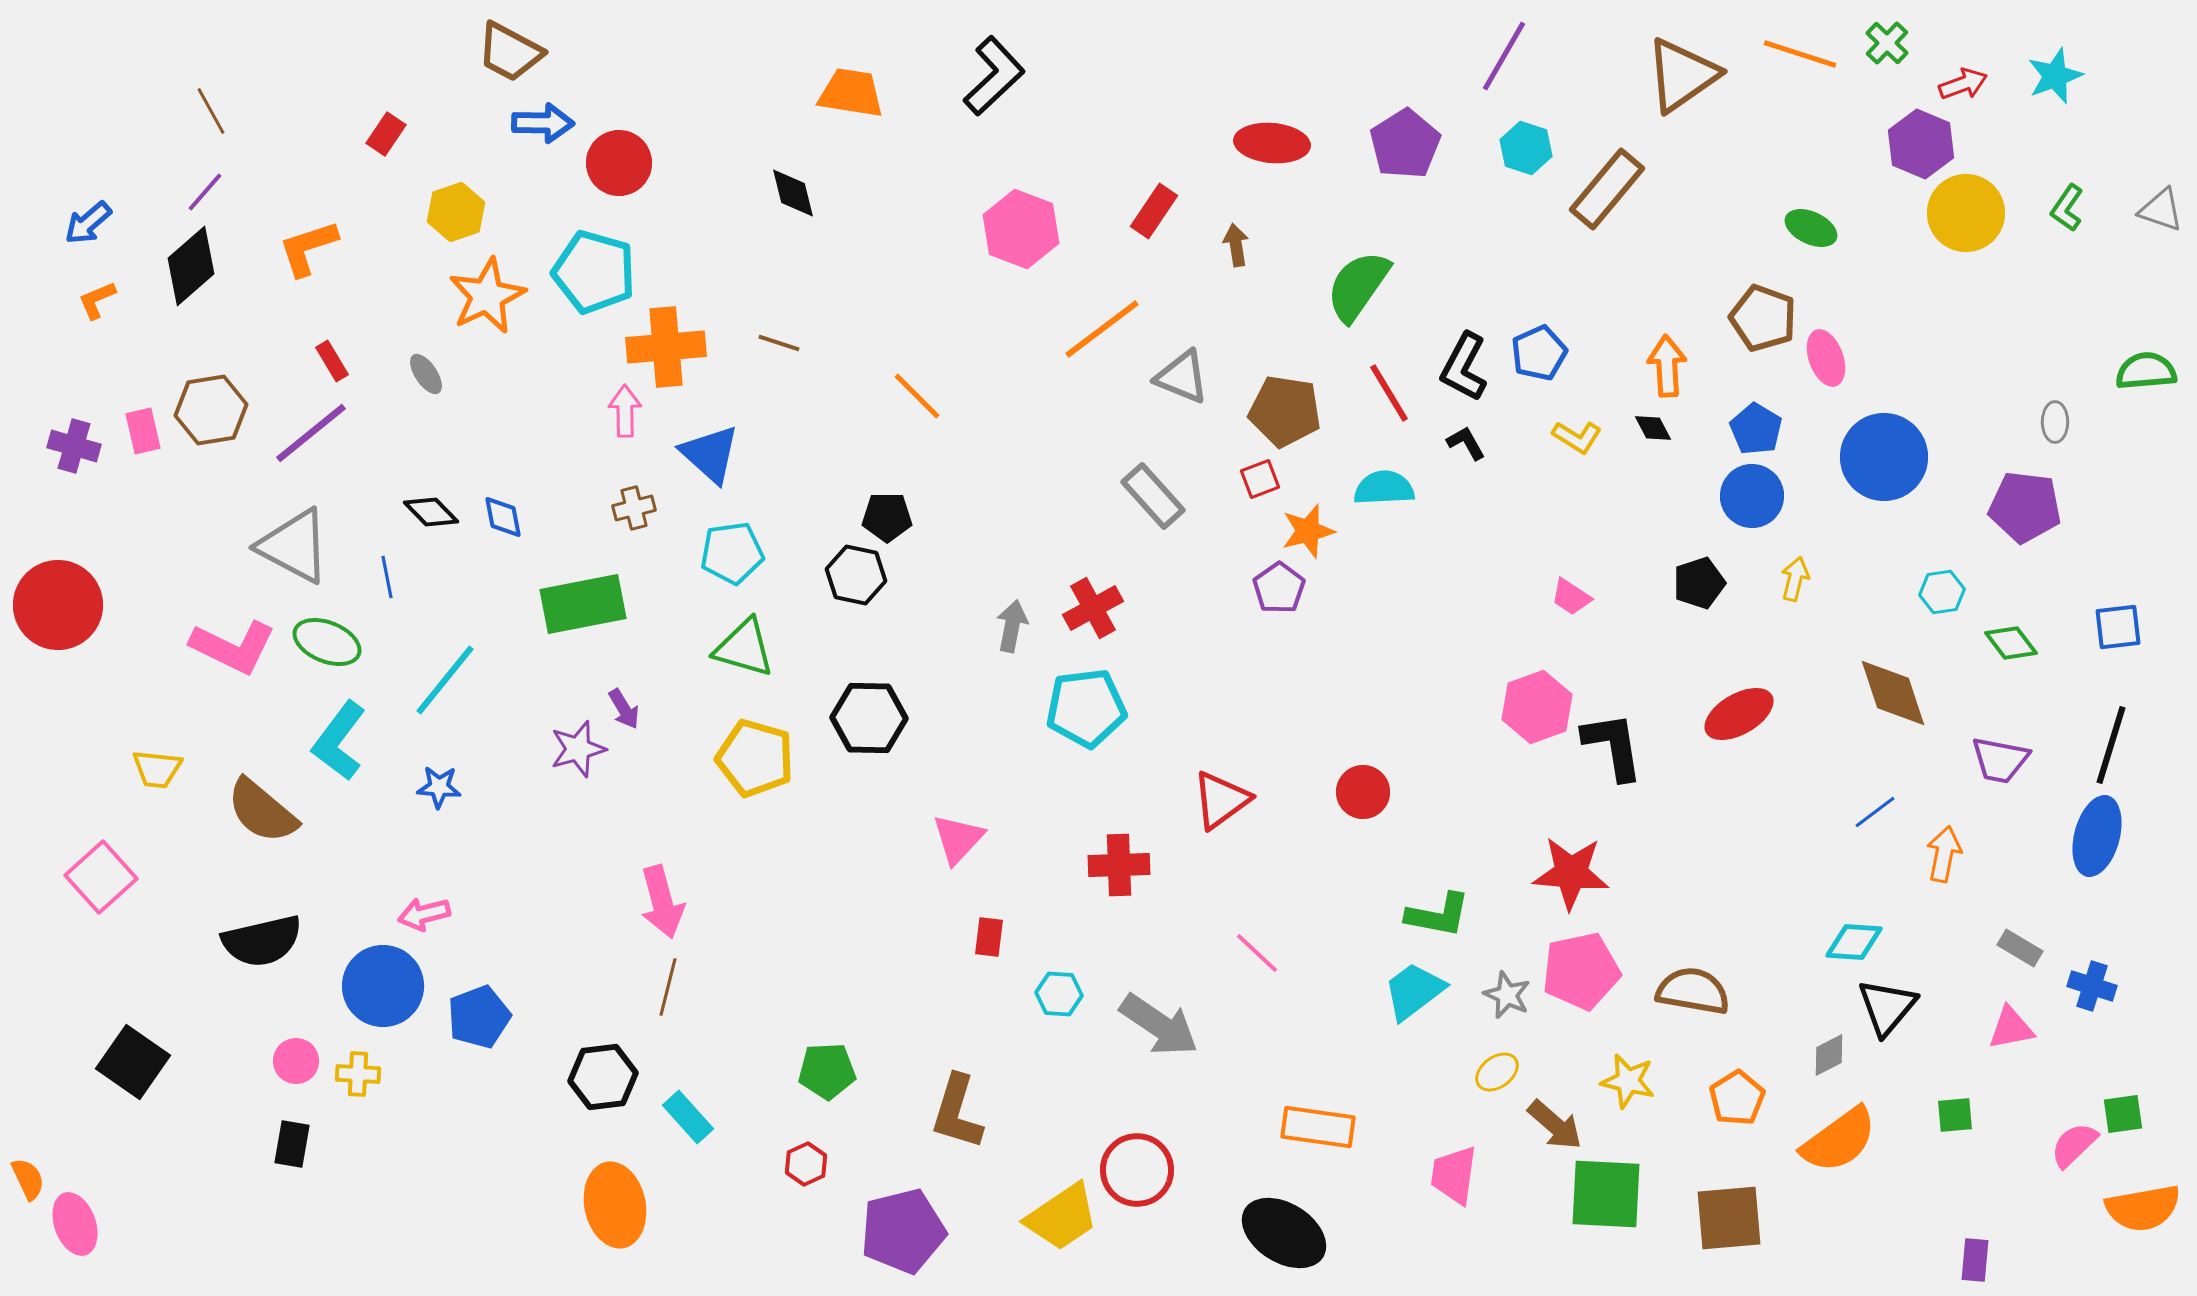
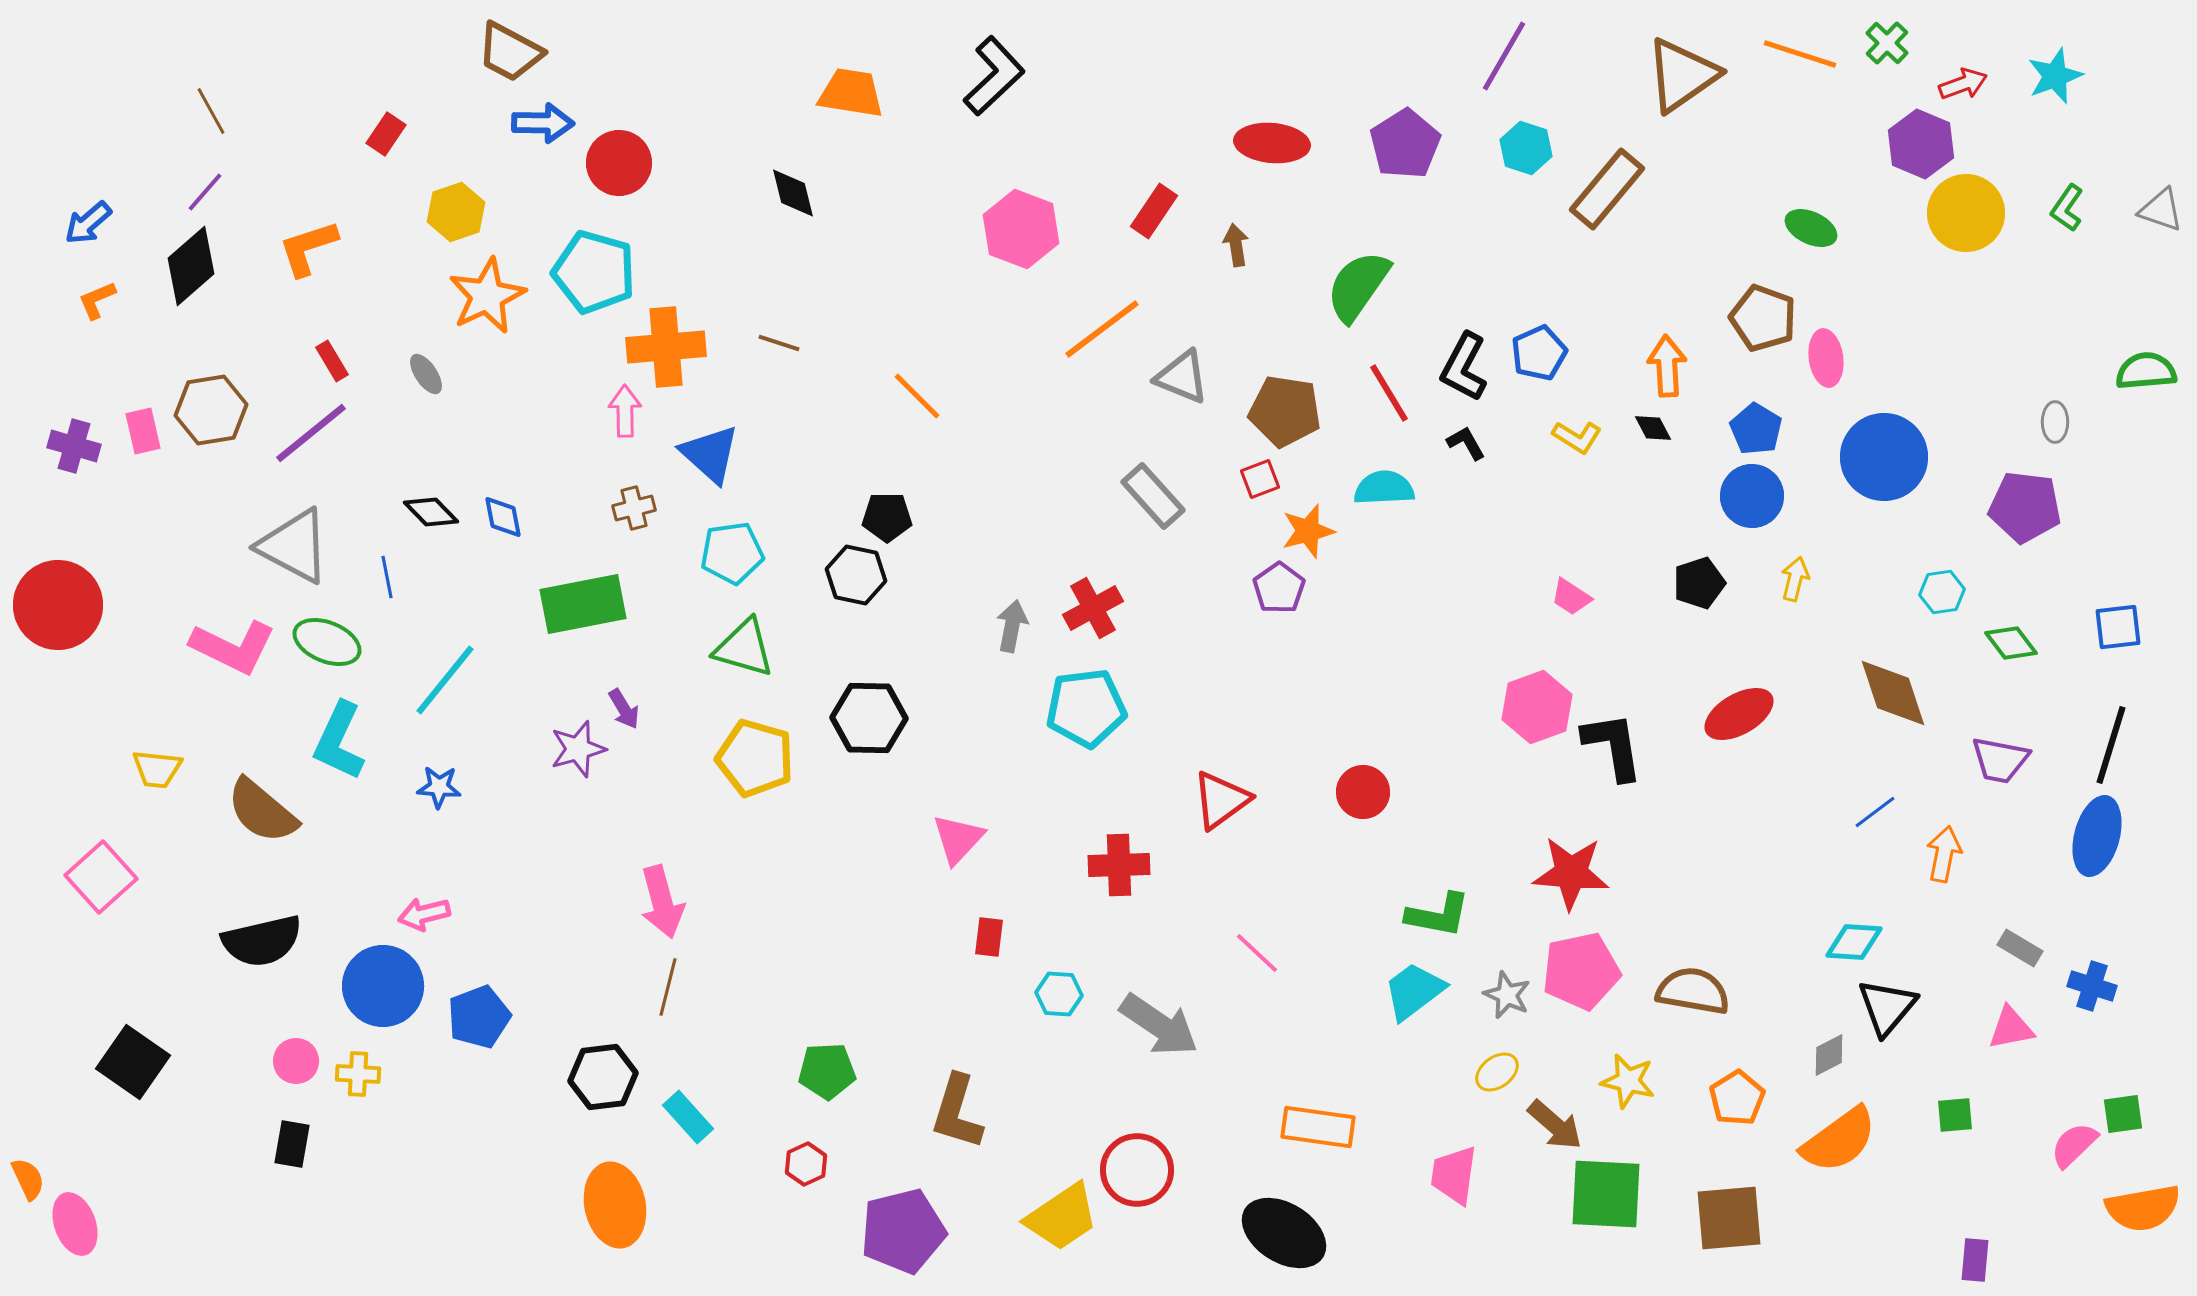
pink ellipse at (1826, 358): rotated 12 degrees clockwise
cyan L-shape at (339, 741): rotated 12 degrees counterclockwise
